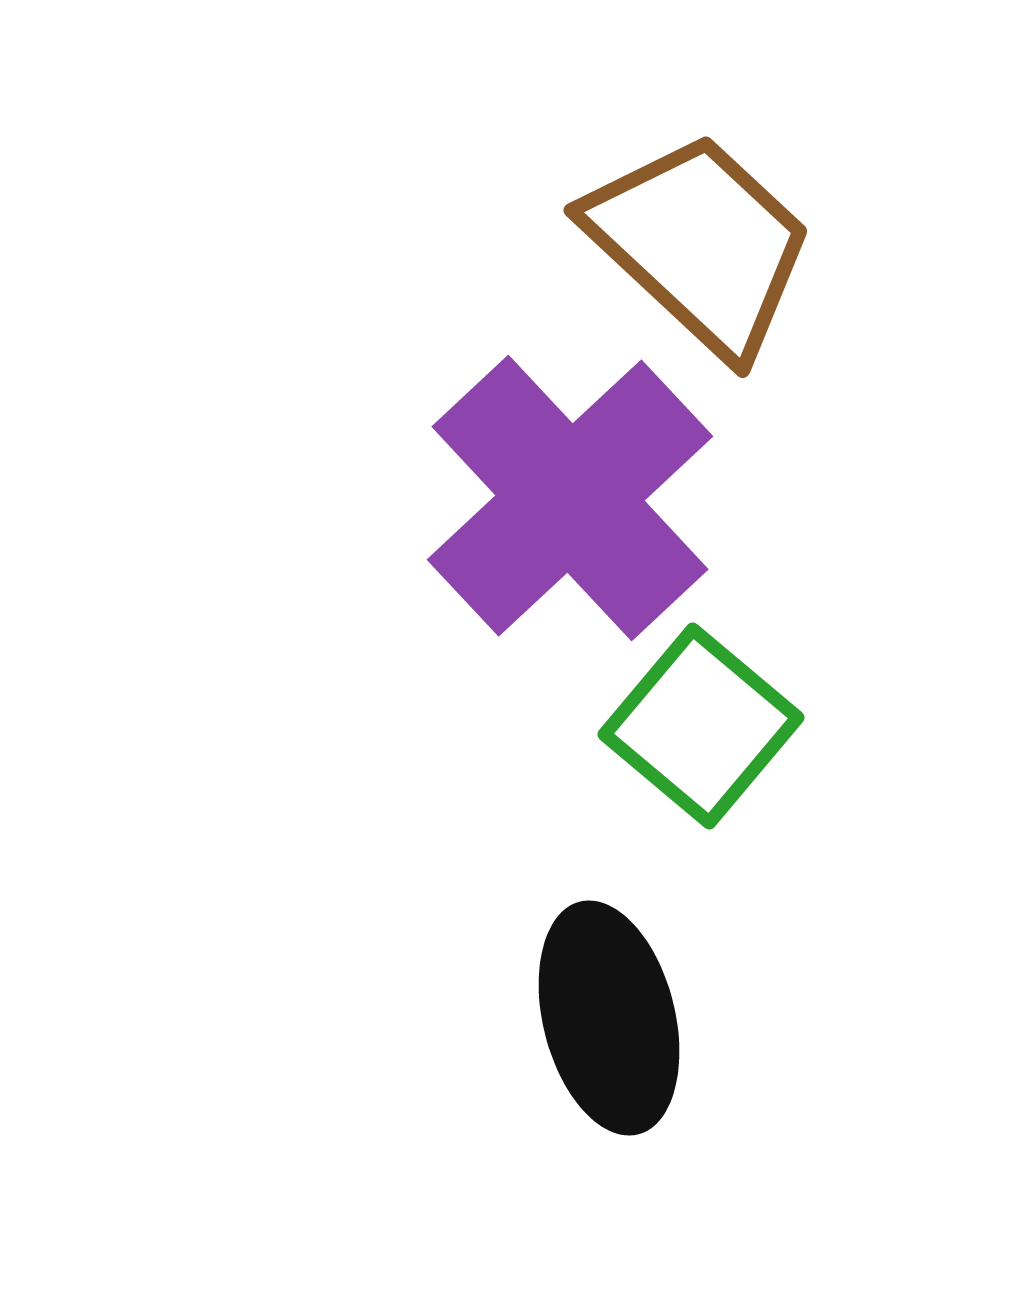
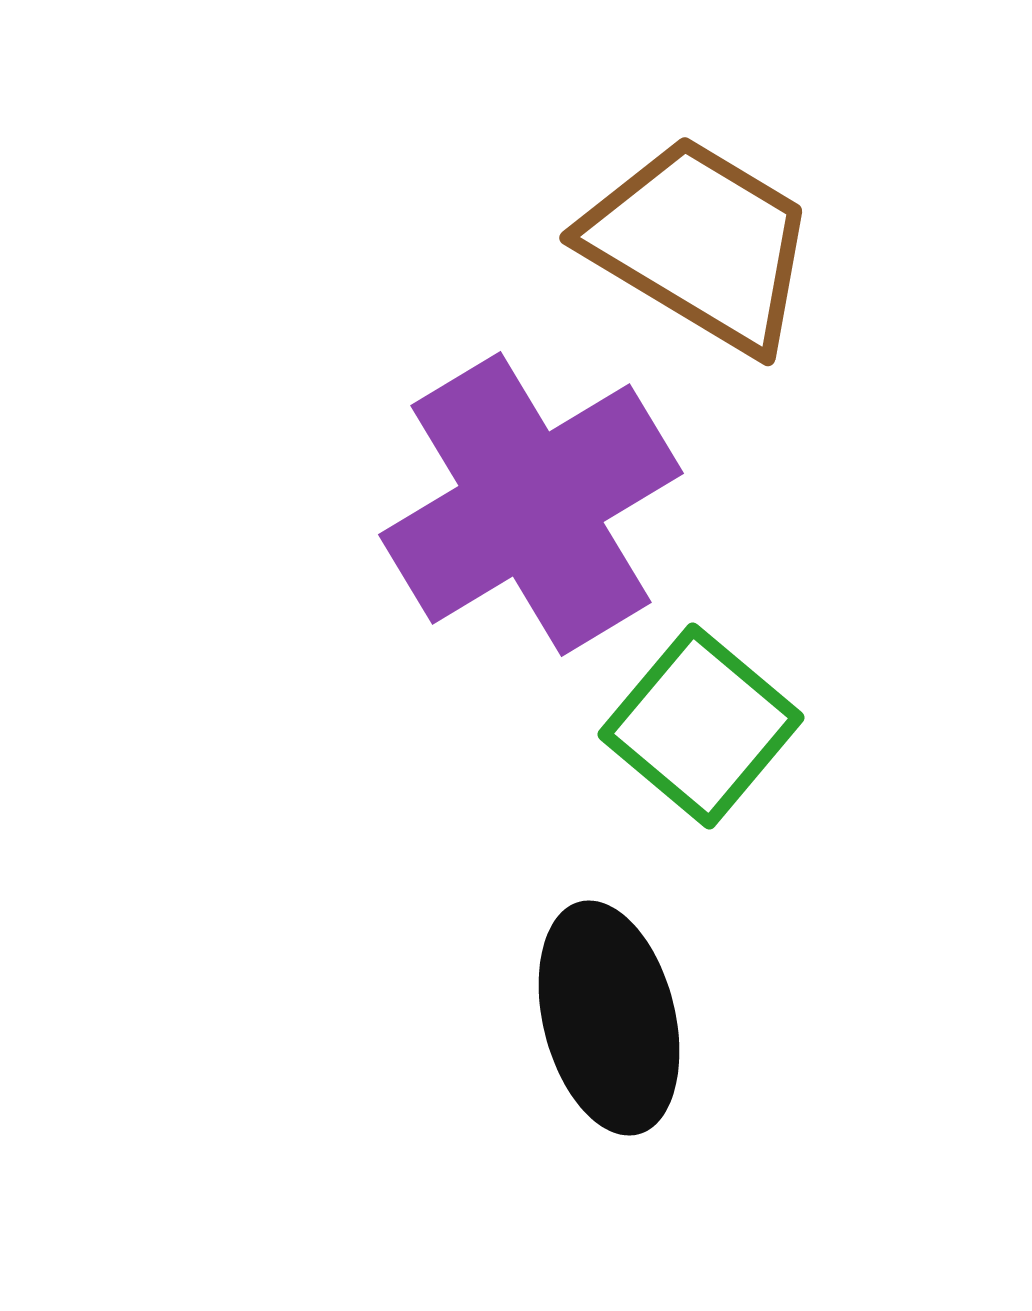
brown trapezoid: rotated 12 degrees counterclockwise
purple cross: moved 39 px left, 6 px down; rotated 12 degrees clockwise
